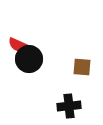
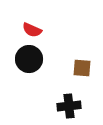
red semicircle: moved 14 px right, 15 px up
brown square: moved 1 px down
